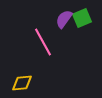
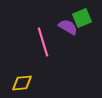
purple semicircle: moved 4 px right, 8 px down; rotated 84 degrees clockwise
pink line: rotated 12 degrees clockwise
